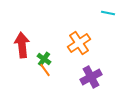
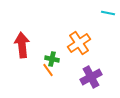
green cross: moved 8 px right; rotated 24 degrees counterclockwise
orange line: moved 3 px right
